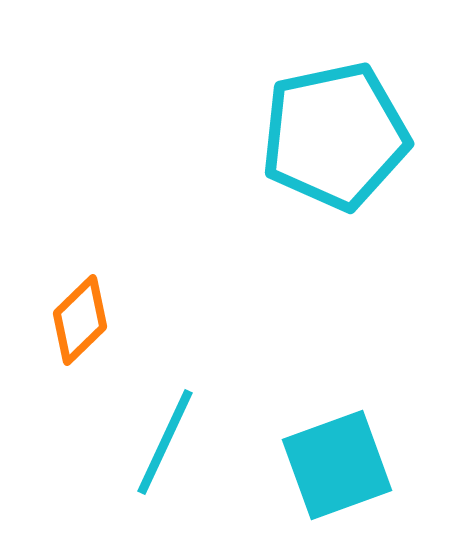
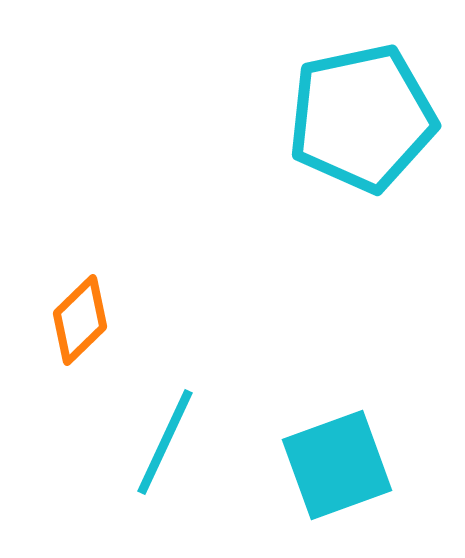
cyan pentagon: moved 27 px right, 18 px up
